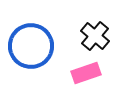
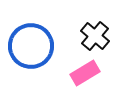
pink rectangle: moved 1 px left; rotated 12 degrees counterclockwise
